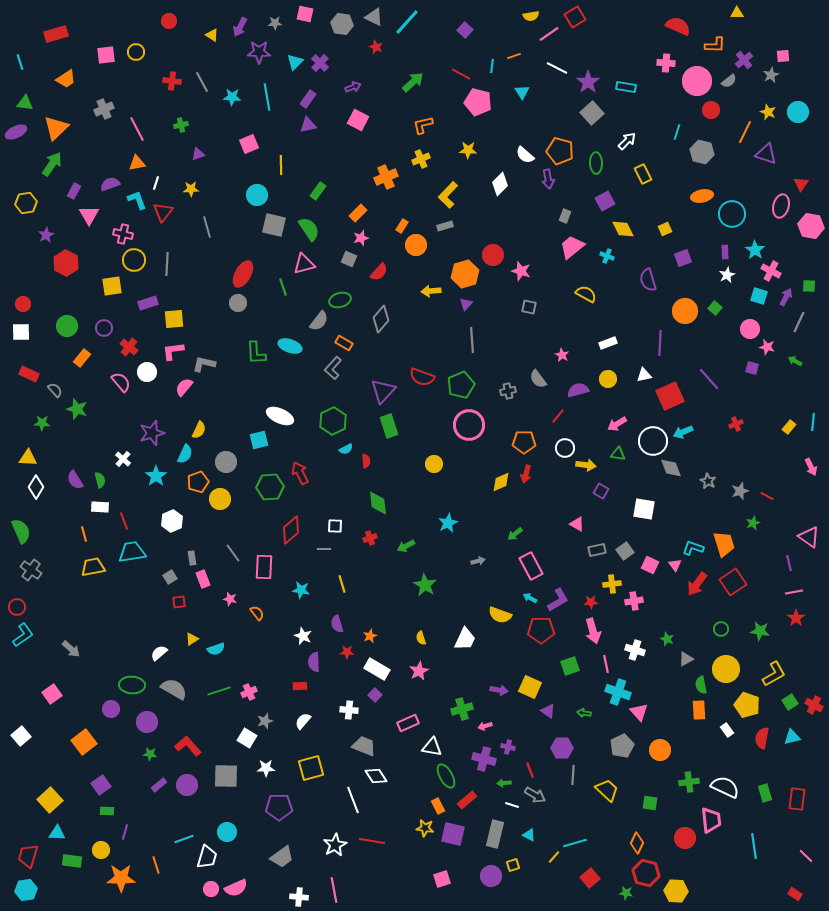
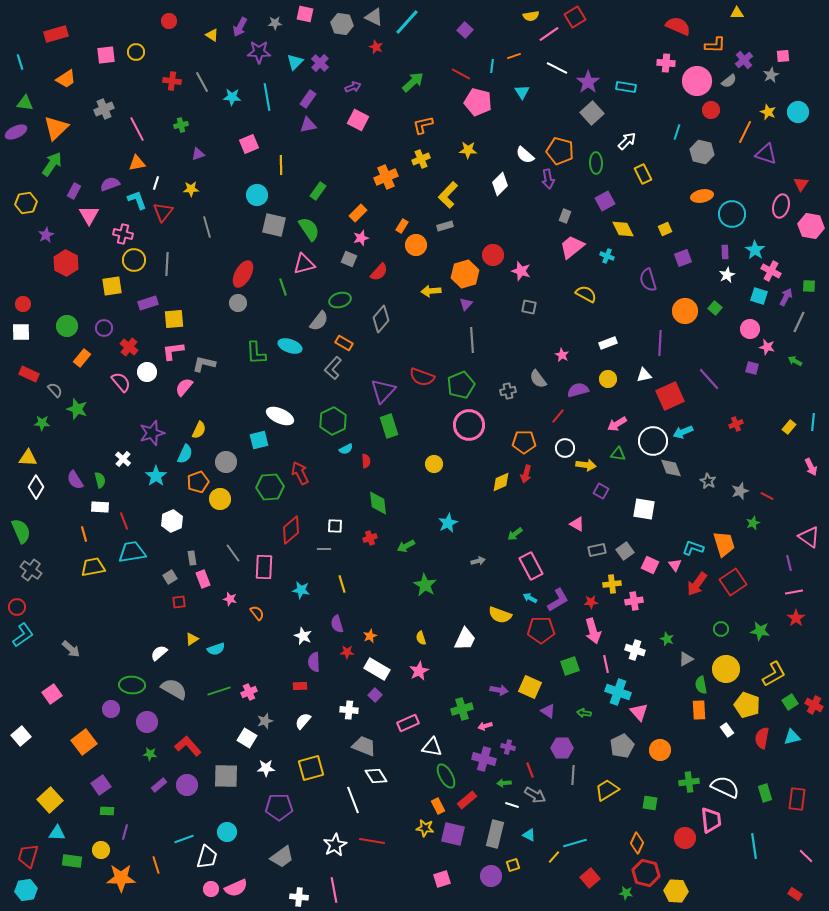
yellow trapezoid at (607, 790): rotated 75 degrees counterclockwise
